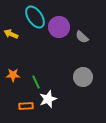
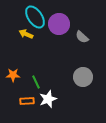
purple circle: moved 3 px up
yellow arrow: moved 15 px right
orange rectangle: moved 1 px right, 5 px up
